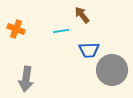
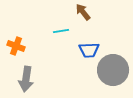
brown arrow: moved 1 px right, 3 px up
orange cross: moved 17 px down
gray circle: moved 1 px right
